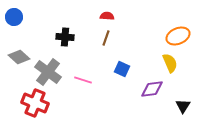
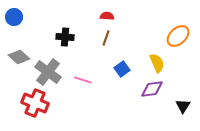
orange ellipse: rotated 20 degrees counterclockwise
yellow semicircle: moved 13 px left
blue square: rotated 28 degrees clockwise
